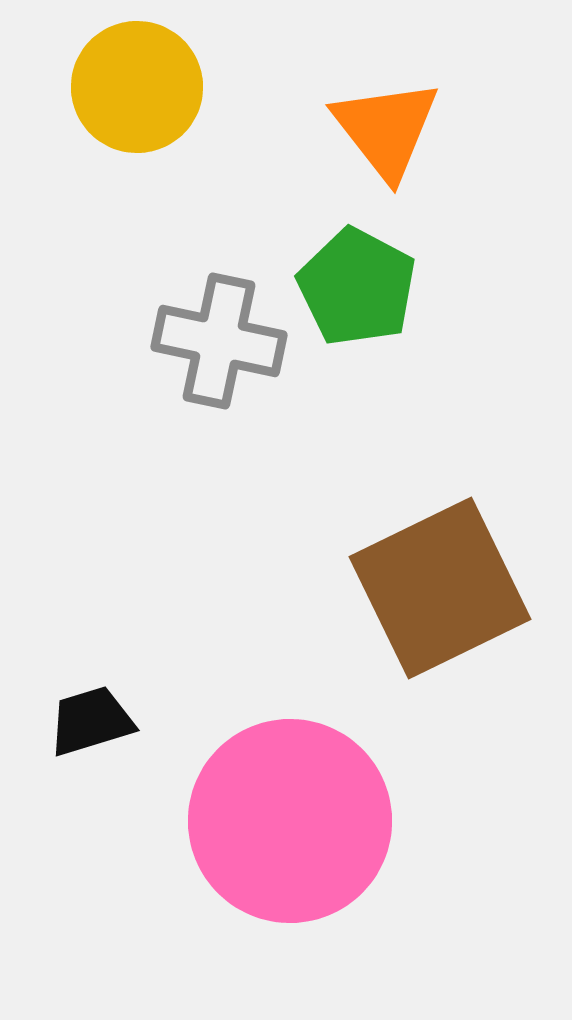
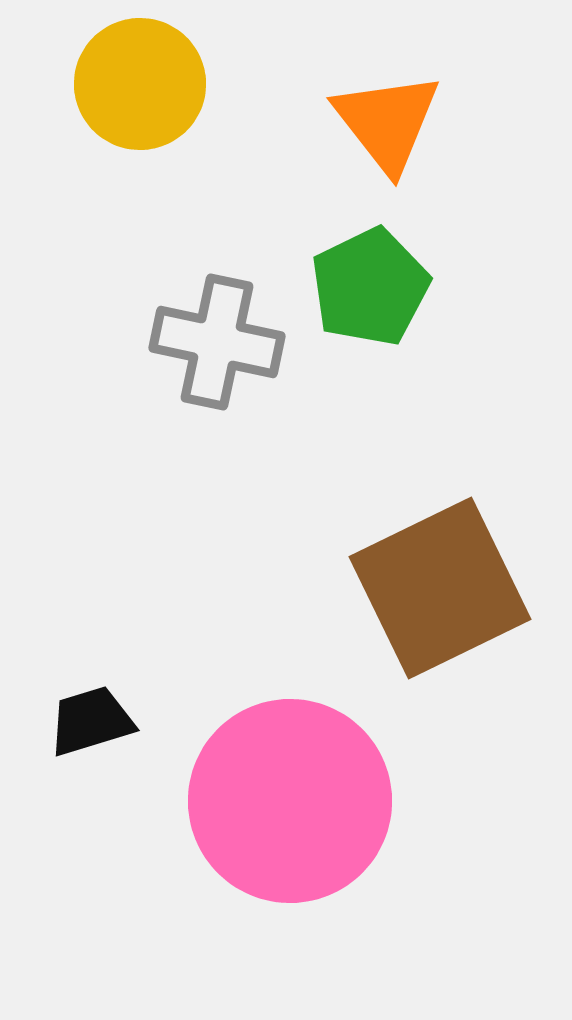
yellow circle: moved 3 px right, 3 px up
orange triangle: moved 1 px right, 7 px up
green pentagon: moved 13 px right; rotated 18 degrees clockwise
gray cross: moved 2 px left, 1 px down
pink circle: moved 20 px up
